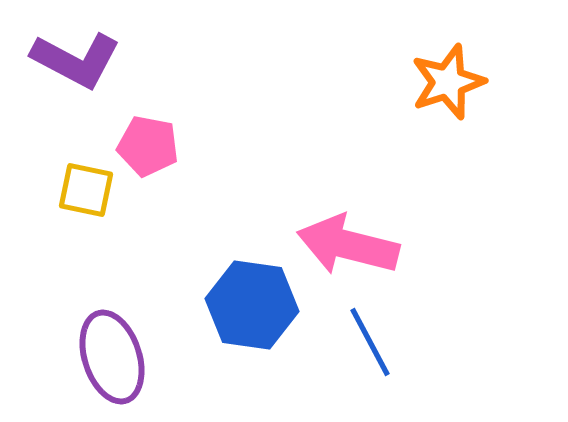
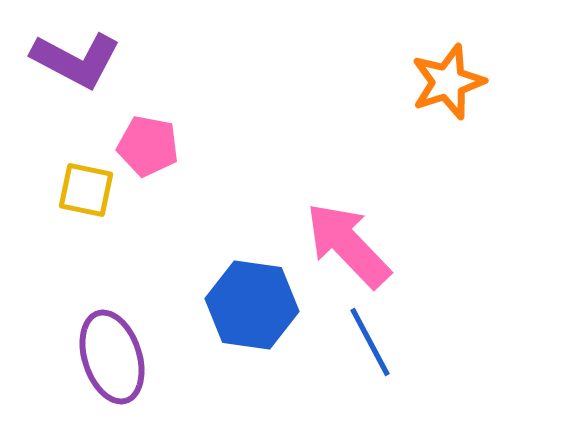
pink arrow: rotated 32 degrees clockwise
